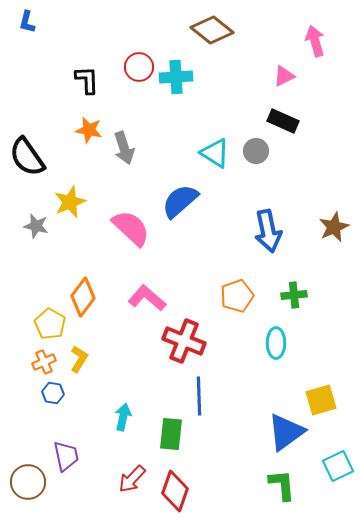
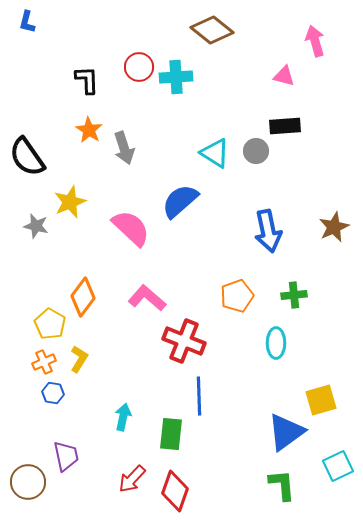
pink triangle: rotated 40 degrees clockwise
black rectangle: moved 2 px right, 5 px down; rotated 28 degrees counterclockwise
orange star: rotated 20 degrees clockwise
